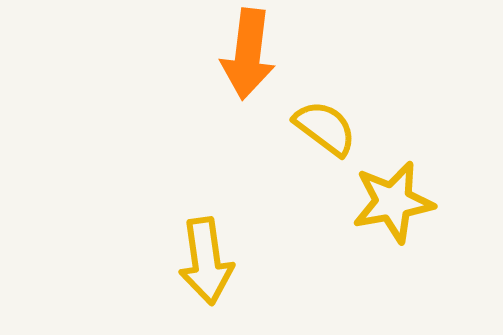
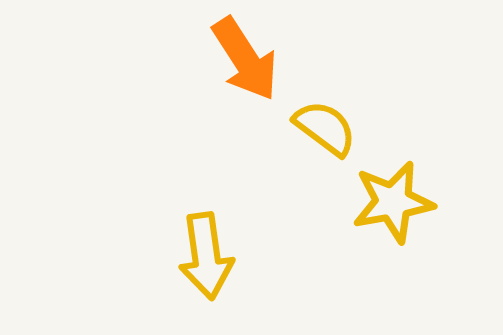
orange arrow: moved 3 px left, 5 px down; rotated 40 degrees counterclockwise
yellow arrow: moved 5 px up
